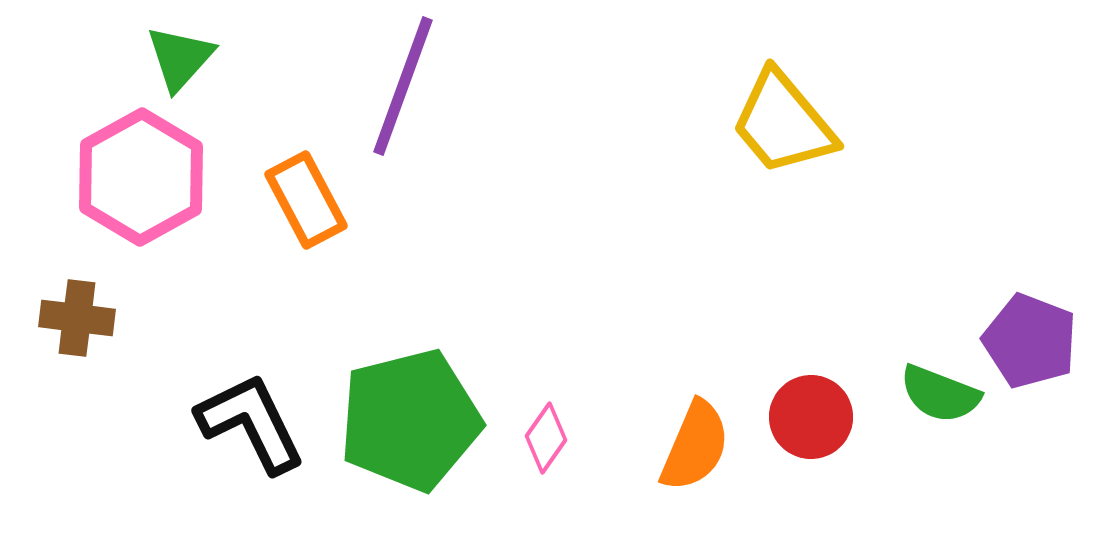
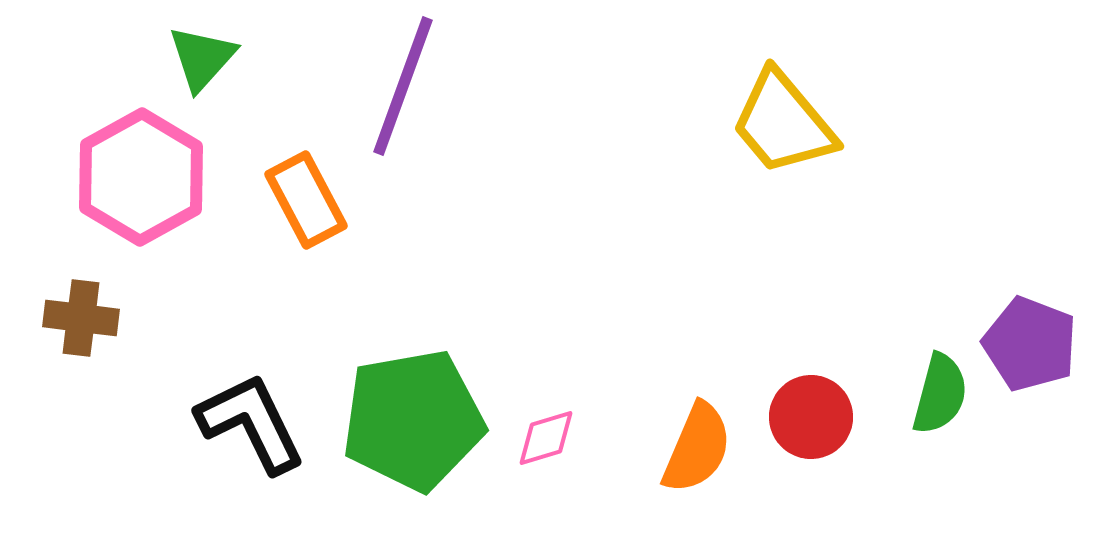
green triangle: moved 22 px right
brown cross: moved 4 px right
purple pentagon: moved 3 px down
green semicircle: rotated 96 degrees counterclockwise
green pentagon: moved 3 px right; rotated 4 degrees clockwise
pink diamond: rotated 38 degrees clockwise
orange semicircle: moved 2 px right, 2 px down
